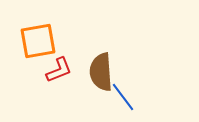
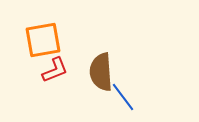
orange square: moved 5 px right, 1 px up
red L-shape: moved 4 px left
